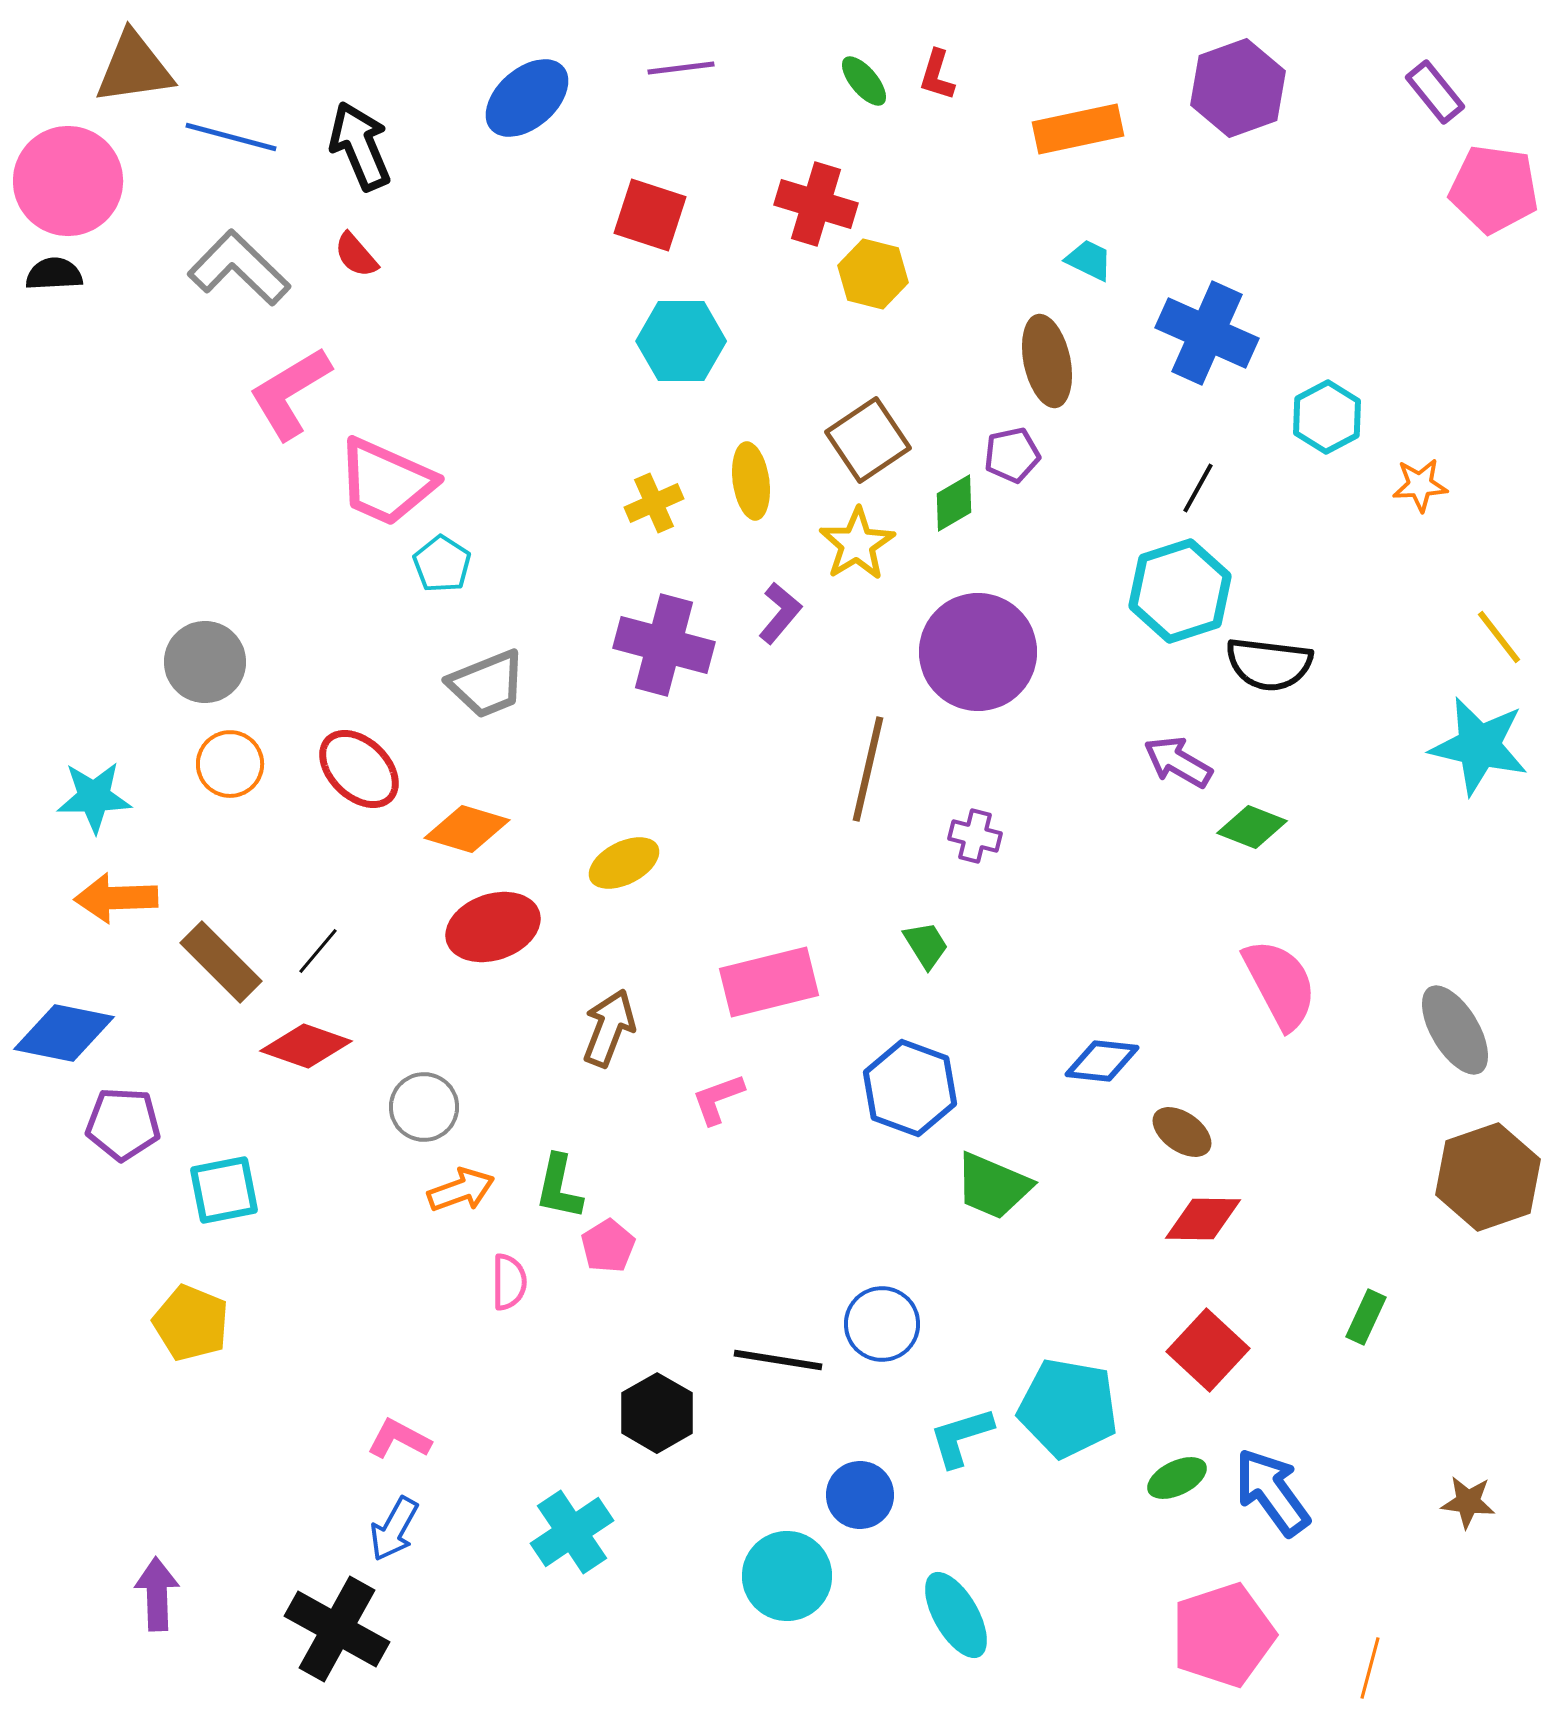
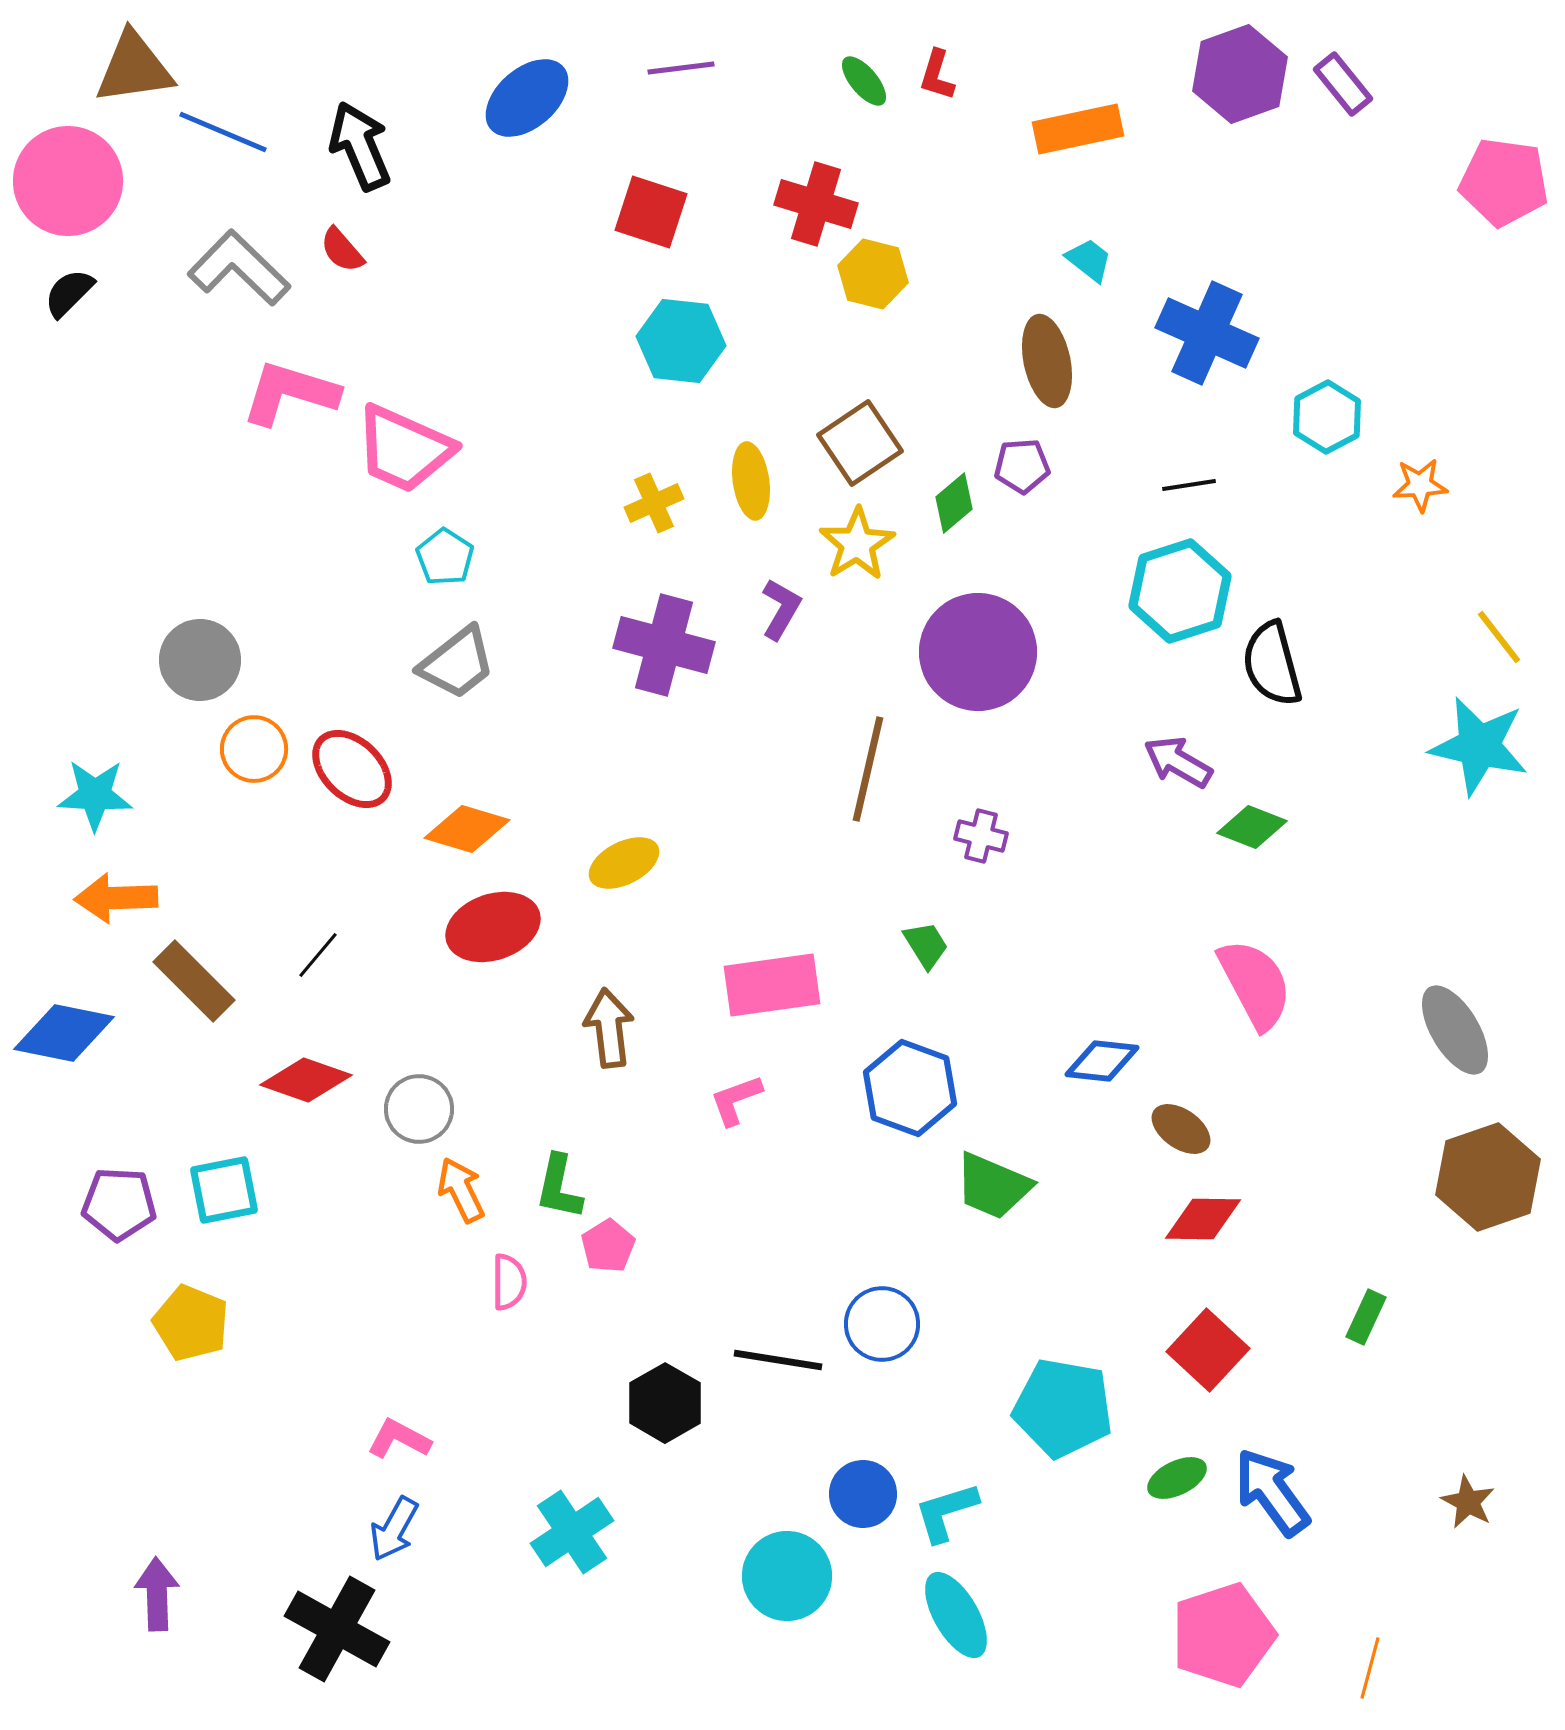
purple hexagon at (1238, 88): moved 2 px right, 14 px up
purple rectangle at (1435, 92): moved 92 px left, 8 px up
blue line at (231, 137): moved 8 px left, 5 px up; rotated 8 degrees clockwise
pink pentagon at (1494, 189): moved 10 px right, 7 px up
red square at (650, 215): moved 1 px right, 3 px up
red semicircle at (356, 255): moved 14 px left, 5 px up
cyan trapezoid at (1089, 260): rotated 12 degrees clockwise
black semicircle at (54, 274): moved 15 px right, 19 px down; rotated 42 degrees counterclockwise
cyan hexagon at (681, 341): rotated 6 degrees clockwise
pink L-shape at (290, 393): rotated 48 degrees clockwise
brown square at (868, 440): moved 8 px left, 3 px down
purple pentagon at (1012, 455): moved 10 px right, 11 px down; rotated 8 degrees clockwise
pink trapezoid at (386, 482): moved 18 px right, 33 px up
black line at (1198, 488): moved 9 px left, 3 px up; rotated 52 degrees clockwise
green diamond at (954, 503): rotated 10 degrees counterclockwise
cyan pentagon at (442, 564): moved 3 px right, 7 px up
purple L-shape at (780, 613): moved 1 px right, 4 px up; rotated 10 degrees counterclockwise
gray circle at (205, 662): moved 5 px left, 2 px up
black semicircle at (1269, 664): moved 3 px right; rotated 68 degrees clockwise
gray trapezoid at (487, 684): moved 30 px left, 21 px up; rotated 16 degrees counterclockwise
orange circle at (230, 764): moved 24 px right, 15 px up
red ellipse at (359, 769): moved 7 px left
cyan star at (94, 797): moved 1 px right, 2 px up; rotated 4 degrees clockwise
purple cross at (975, 836): moved 6 px right
black line at (318, 951): moved 4 px down
brown rectangle at (221, 962): moved 27 px left, 19 px down
pink rectangle at (769, 982): moved 3 px right, 3 px down; rotated 6 degrees clockwise
pink semicircle at (1280, 984): moved 25 px left
brown arrow at (609, 1028): rotated 28 degrees counterclockwise
red diamond at (306, 1046): moved 34 px down
pink L-shape at (718, 1099): moved 18 px right, 1 px down
gray circle at (424, 1107): moved 5 px left, 2 px down
purple pentagon at (123, 1124): moved 4 px left, 80 px down
brown ellipse at (1182, 1132): moved 1 px left, 3 px up
orange arrow at (461, 1190): rotated 96 degrees counterclockwise
cyan pentagon at (1068, 1408): moved 5 px left
black hexagon at (657, 1413): moved 8 px right, 10 px up
cyan L-shape at (961, 1437): moved 15 px left, 75 px down
blue circle at (860, 1495): moved 3 px right, 1 px up
brown star at (1468, 1502): rotated 22 degrees clockwise
